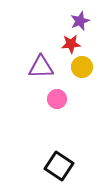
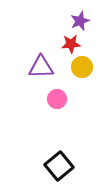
black square: rotated 16 degrees clockwise
